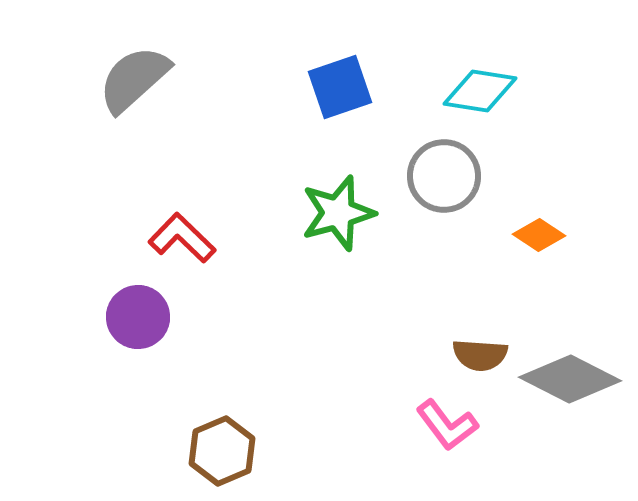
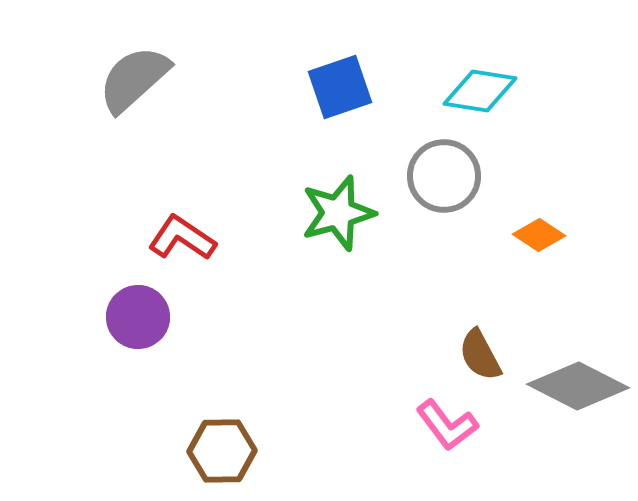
red L-shape: rotated 10 degrees counterclockwise
brown semicircle: rotated 58 degrees clockwise
gray diamond: moved 8 px right, 7 px down
brown hexagon: rotated 22 degrees clockwise
